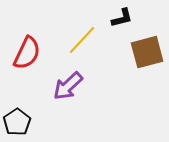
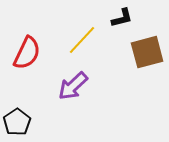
purple arrow: moved 5 px right
